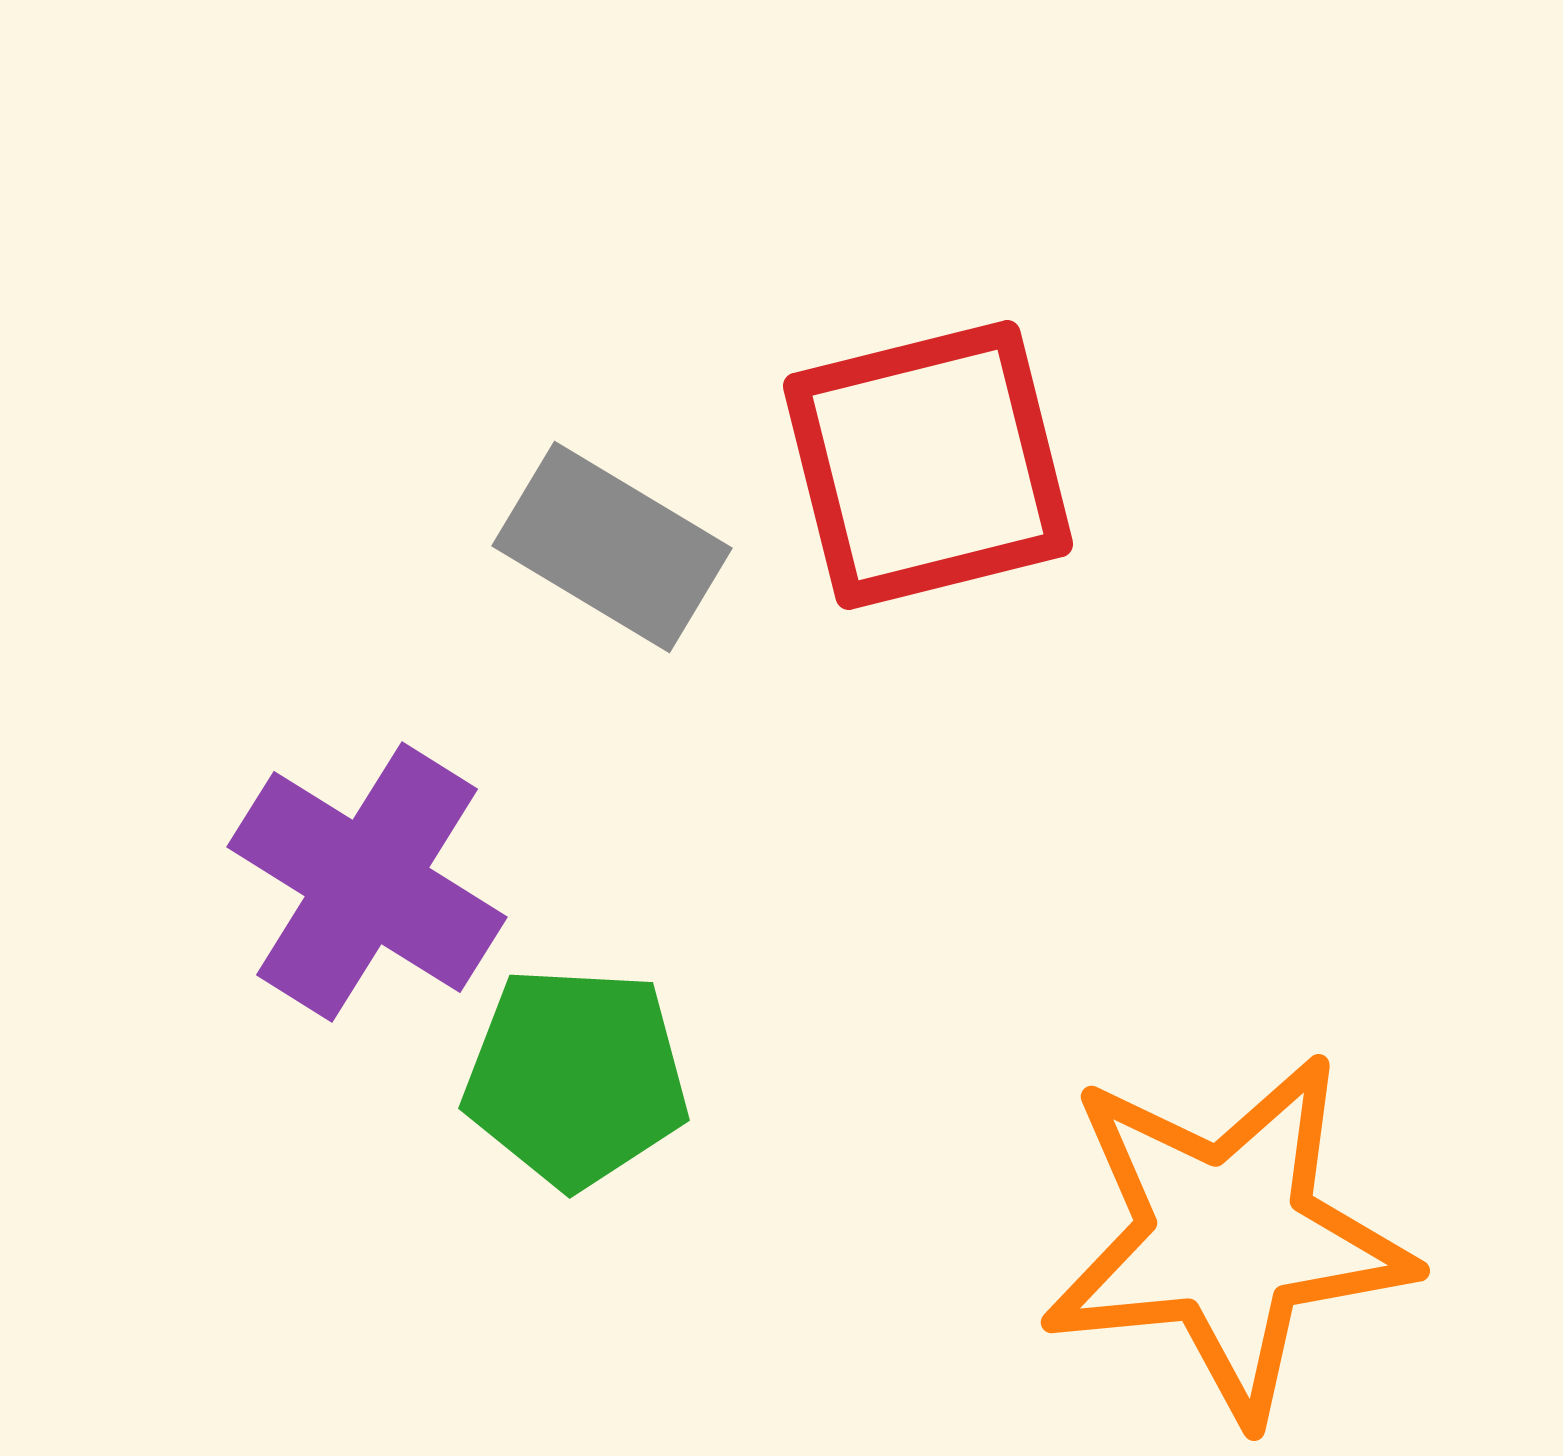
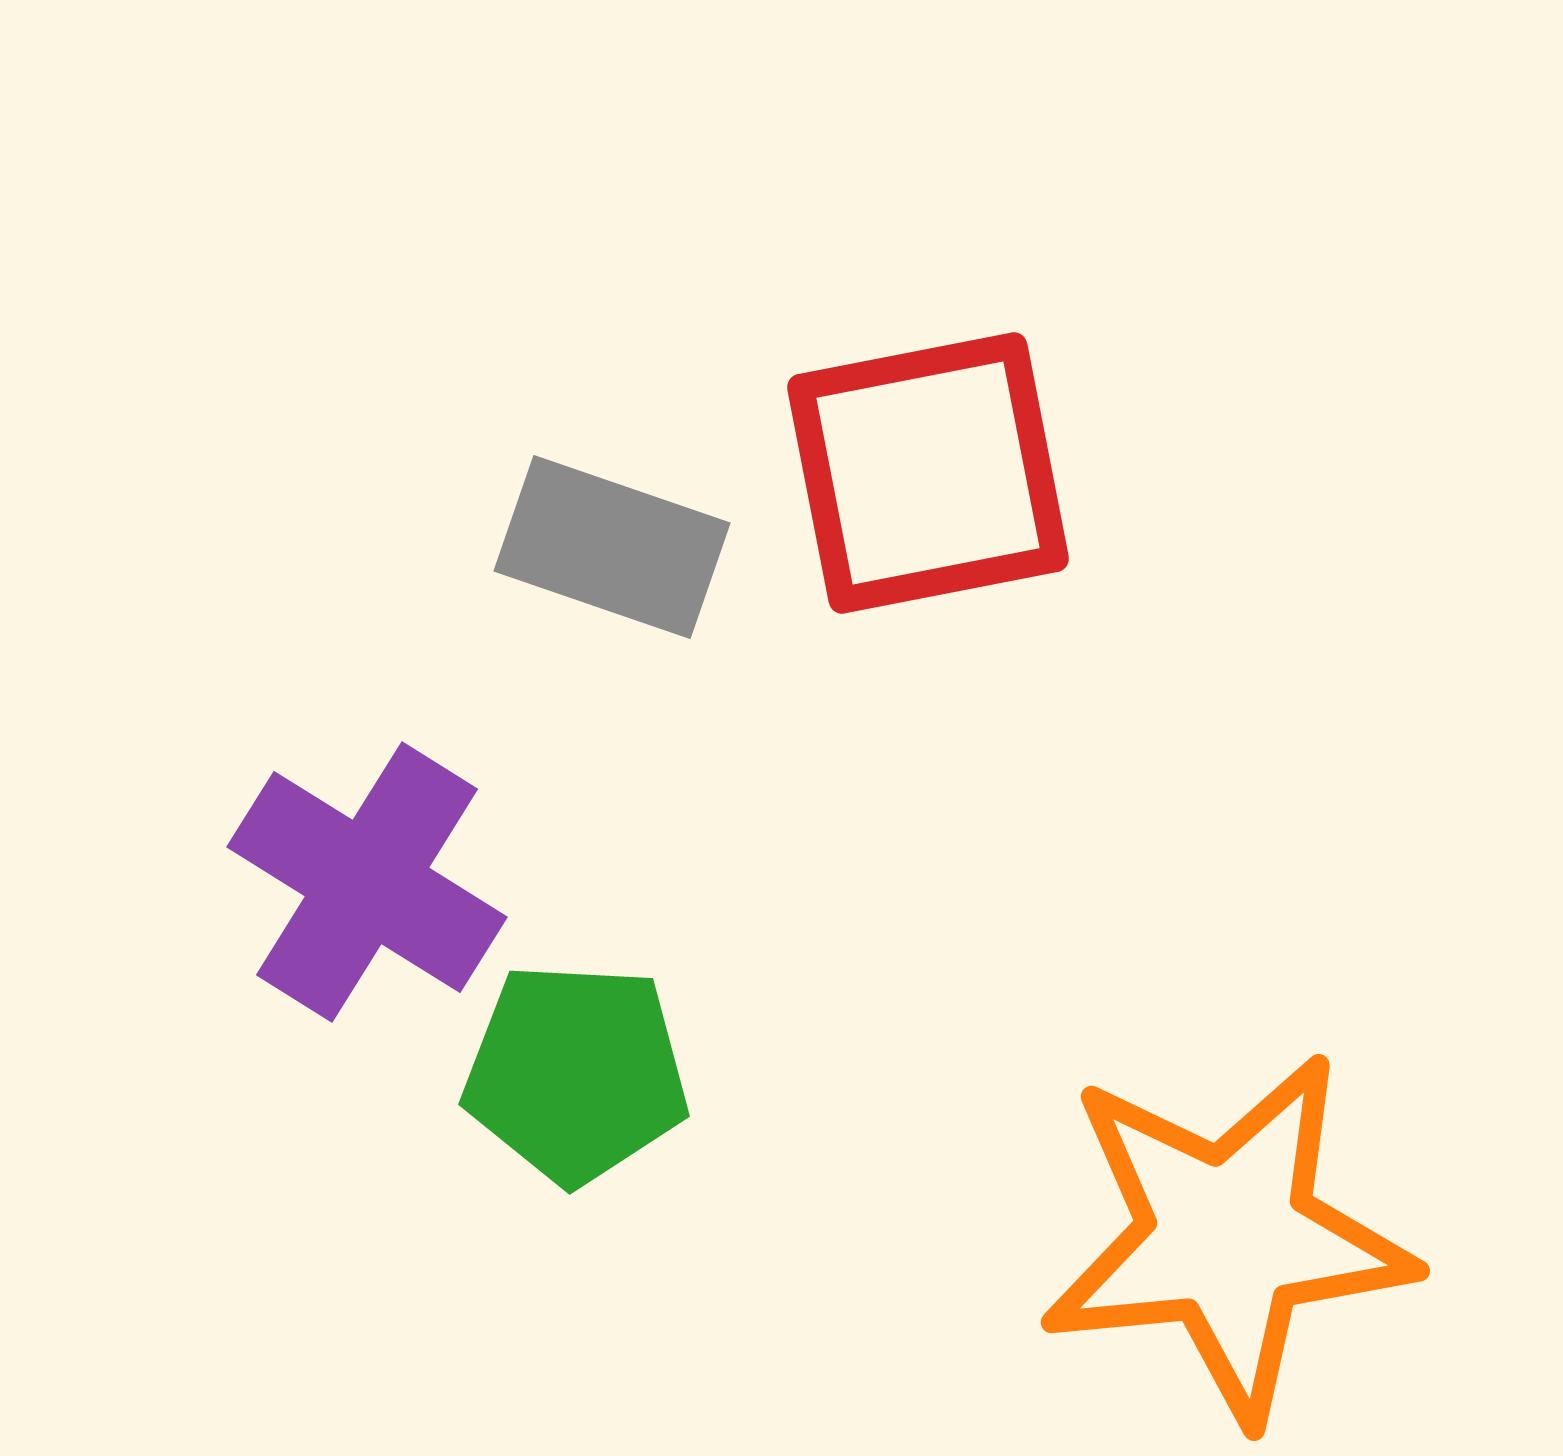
red square: moved 8 px down; rotated 3 degrees clockwise
gray rectangle: rotated 12 degrees counterclockwise
green pentagon: moved 4 px up
